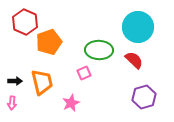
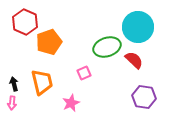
green ellipse: moved 8 px right, 3 px up; rotated 20 degrees counterclockwise
black arrow: moved 1 px left, 3 px down; rotated 104 degrees counterclockwise
purple hexagon: rotated 25 degrees clockwise
